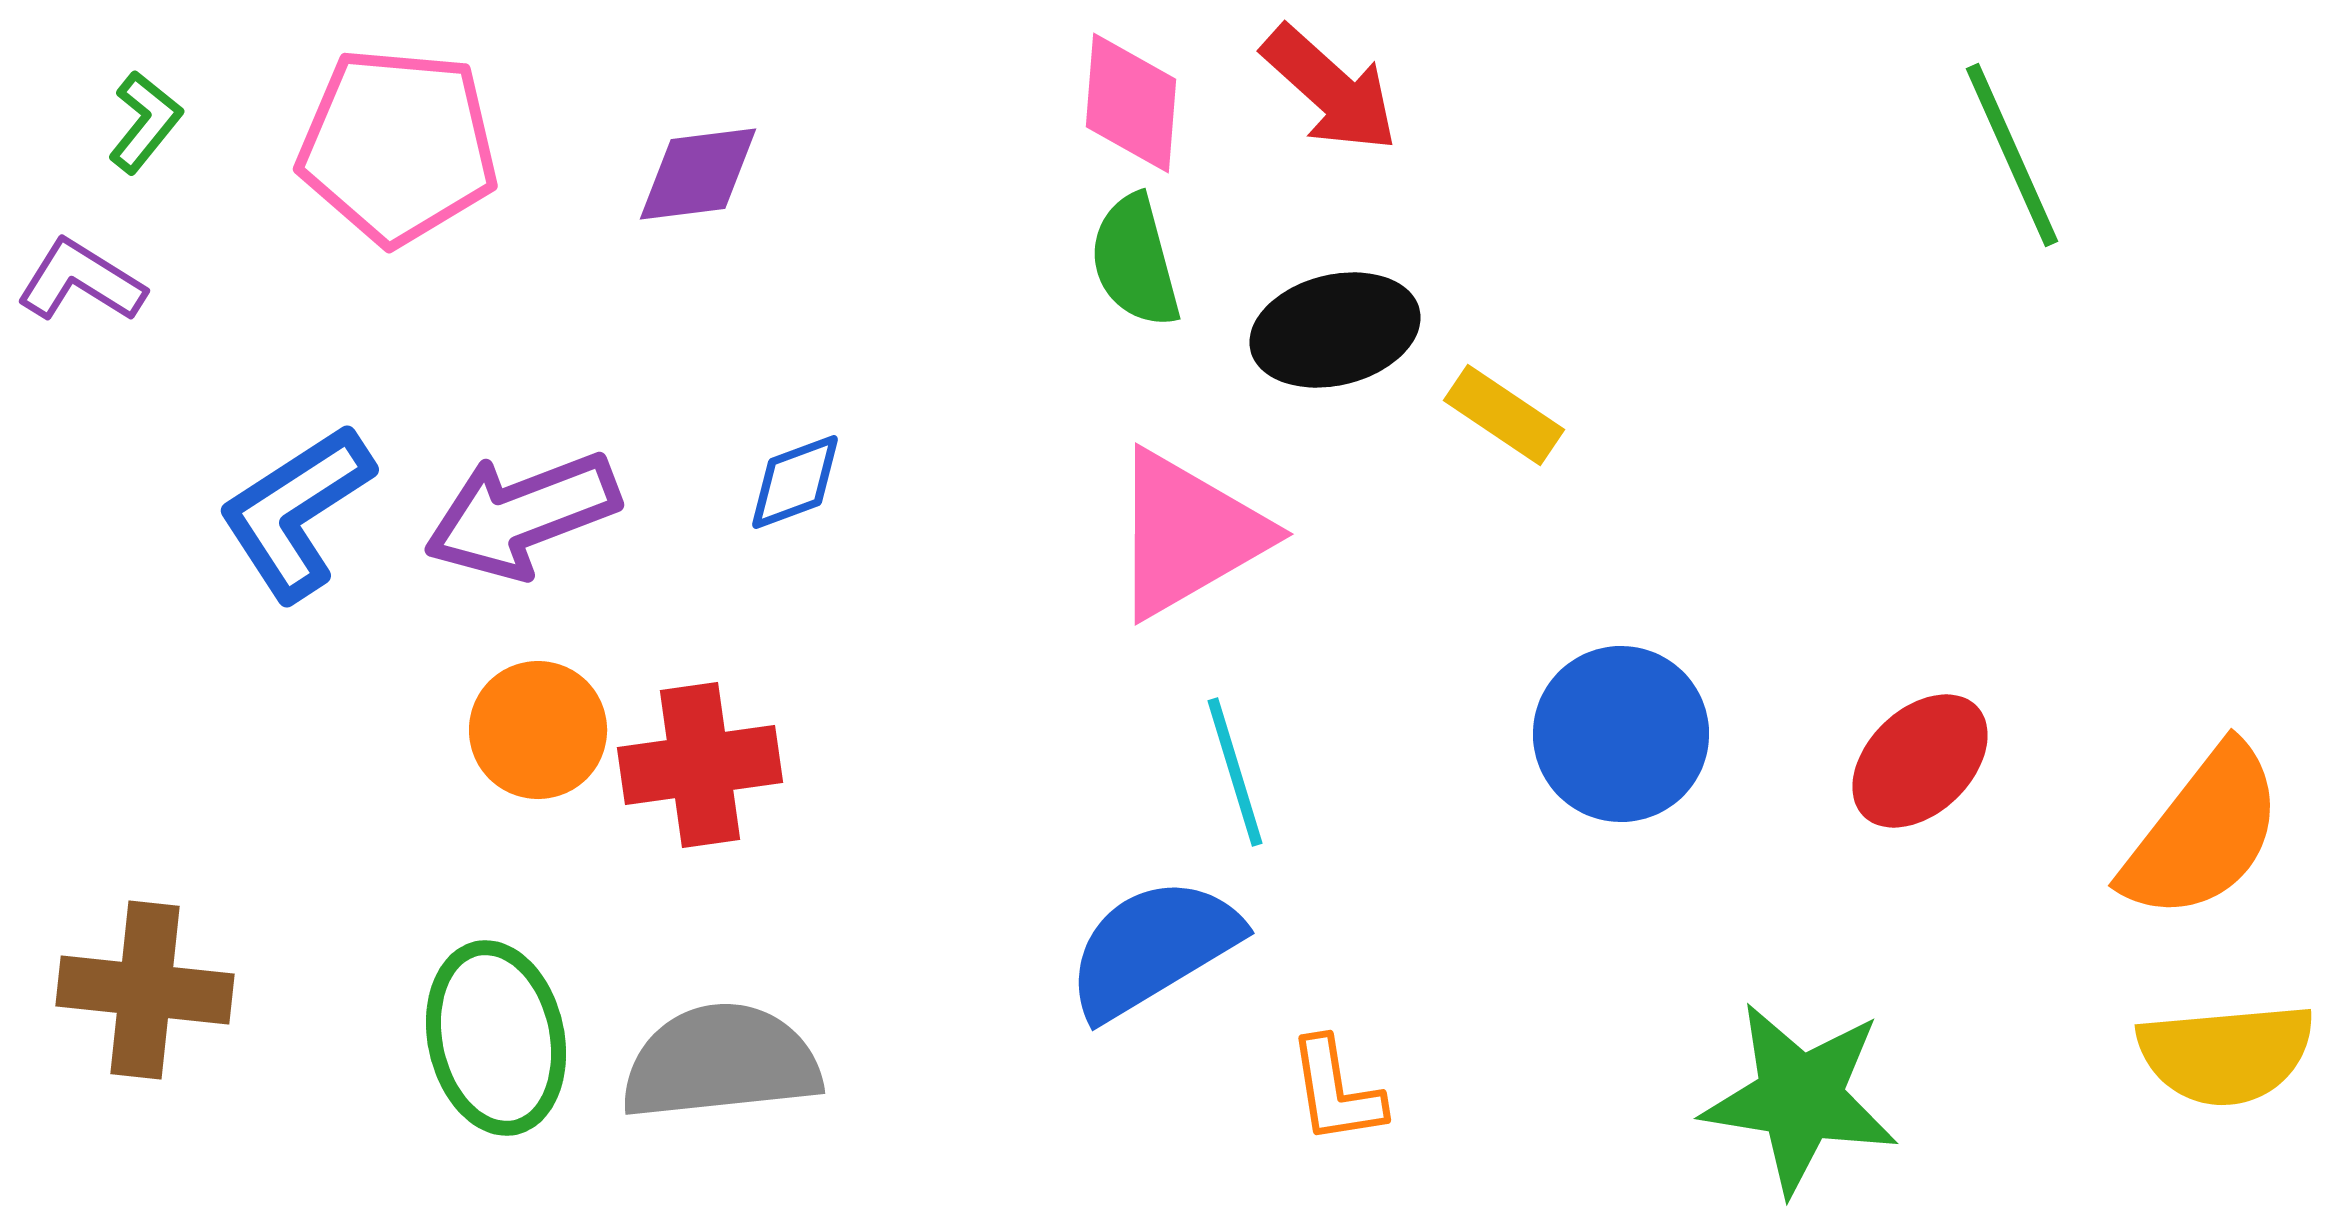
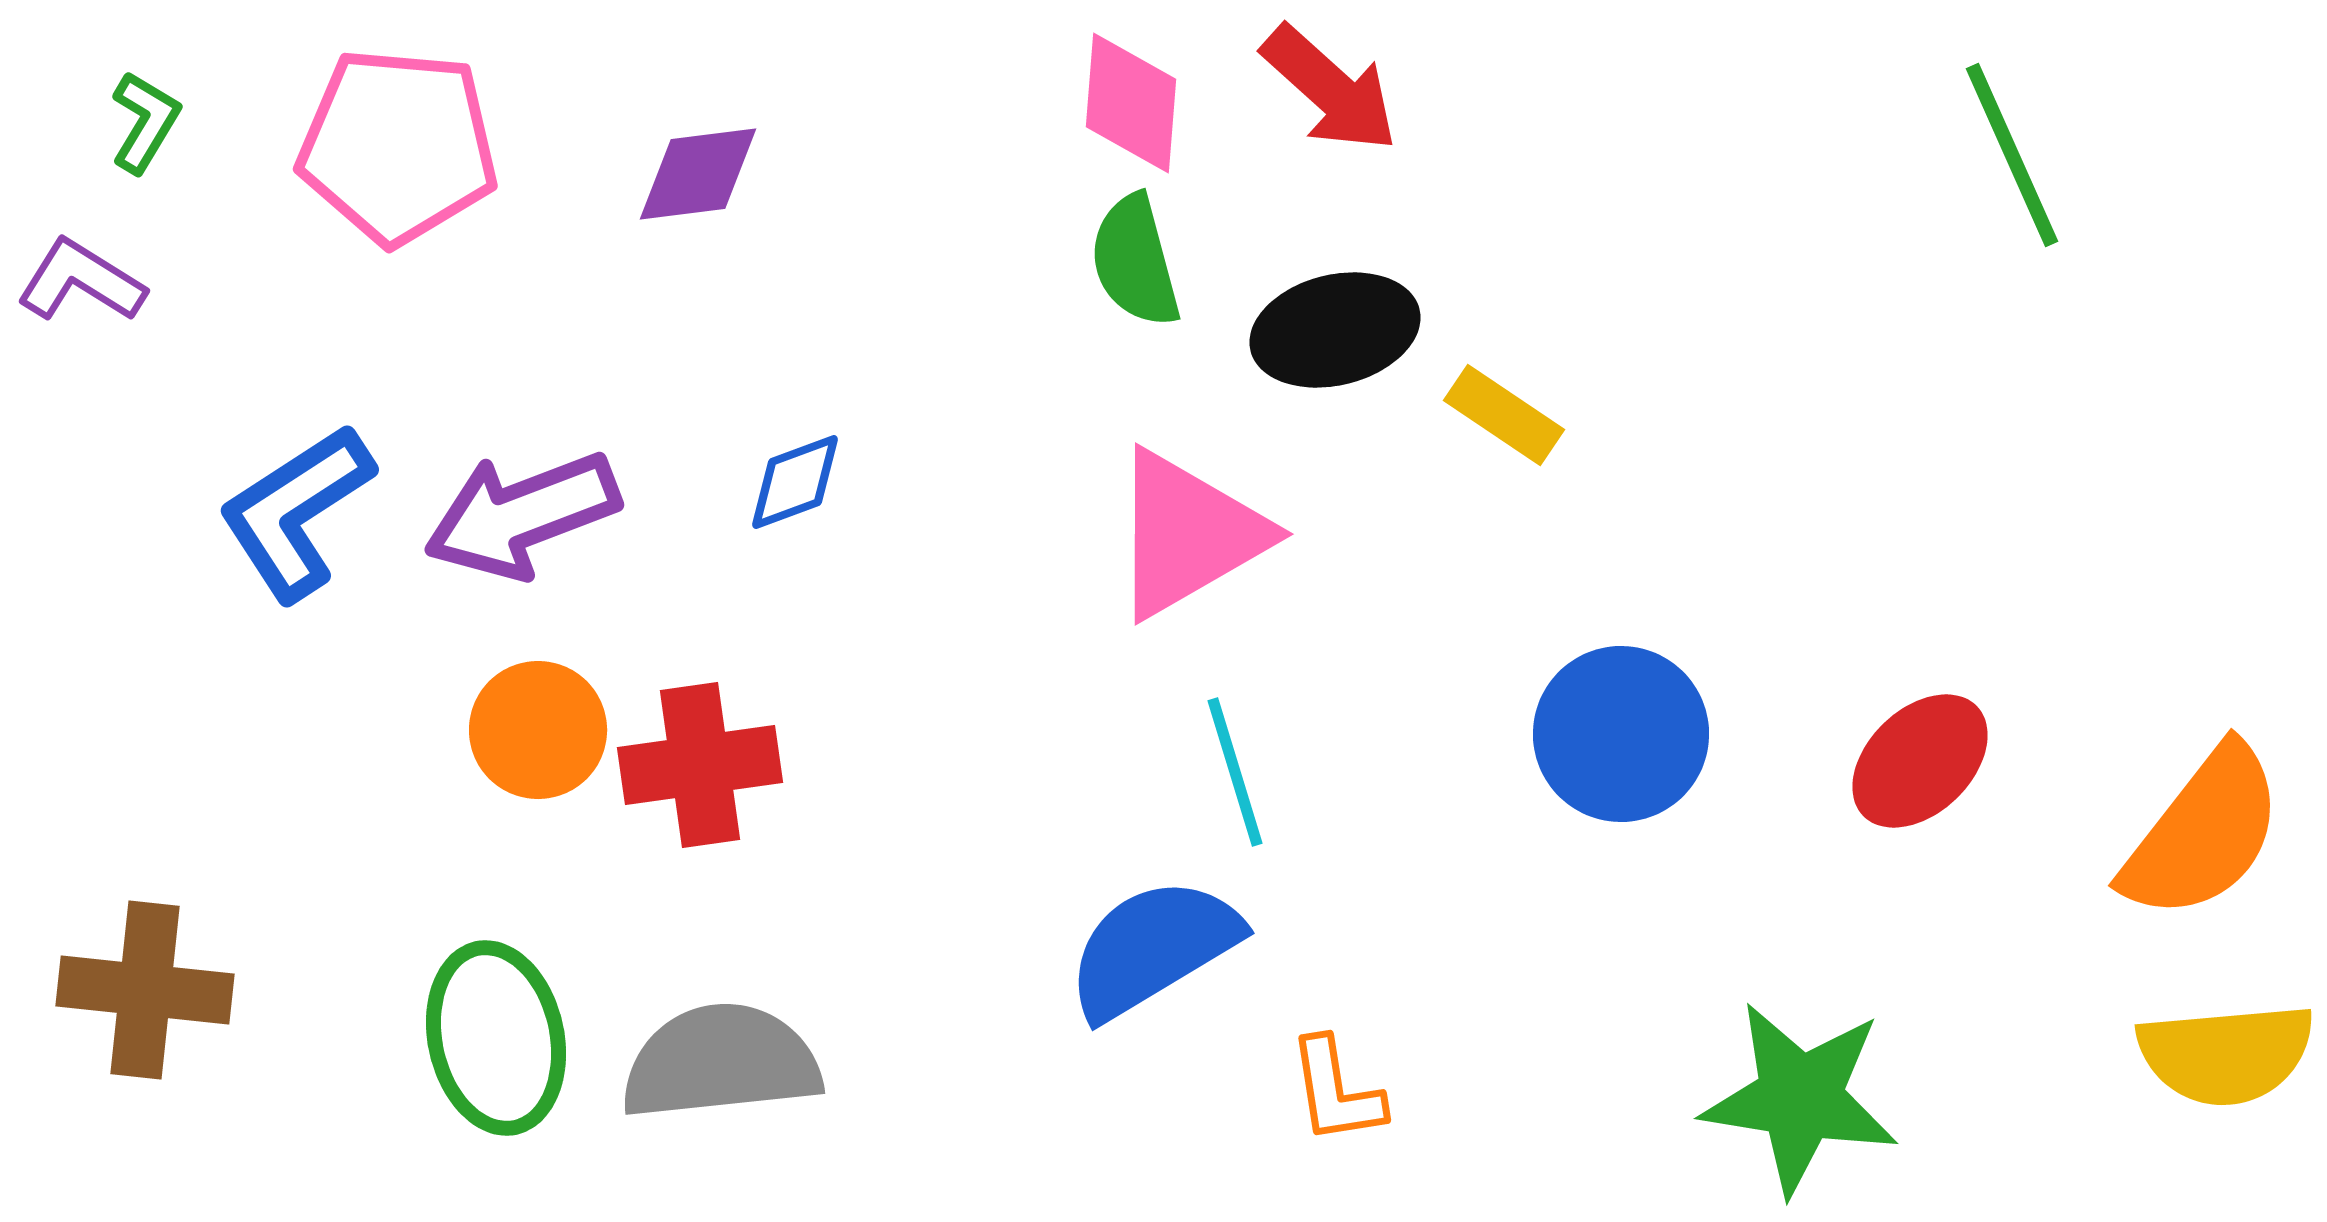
green L-shape: rotated 8 degrees counterclockwise
